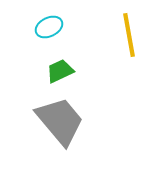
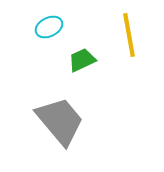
green trapezoid: moved 22 px right, 11 px up
